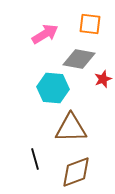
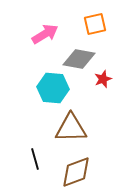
orange square: moved 5 px right; rotated 20 degrees counterclockwise
